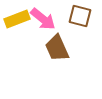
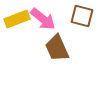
brown square: moved 2 px right
